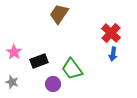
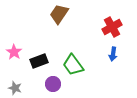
red cross: moved 1 px right, 6 px up; rotated 18 degrees clockwise
green trapezoid: moved 1 px right, 4 px up
gray star: moved 3 px right, 6 px down
